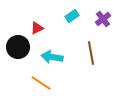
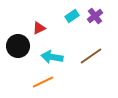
purple cross: moved 8 px left, 3 px up
red triangle: moved 2 px right
black circle: moved 1 px up
brown line: moved 3 px down; rotated 65 degrees clockwise
orange line: moved 2 px right, 1 px up; rotated 60 degrees counterclockwise
